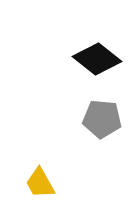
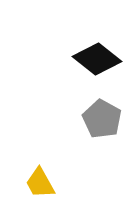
gray pentagon: rotated 24 degrees clockwise
